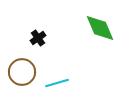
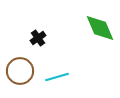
brown circle: moved 2 px left, 1 px up
cyan line: moved 6 px up
